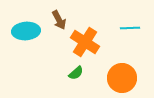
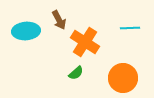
orange circle: moved 1 px right
